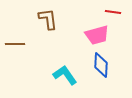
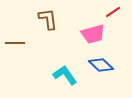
red line: rotated 42 degrees counterclockwise
pink trapezoid: moved 4 px left, 1 px up
brown line: moved 1 px up
blue diamond: rotated 50 degrees counterclockwise
